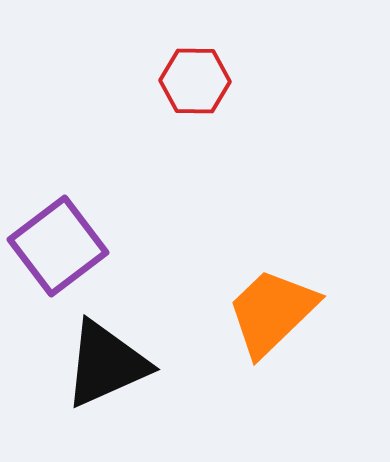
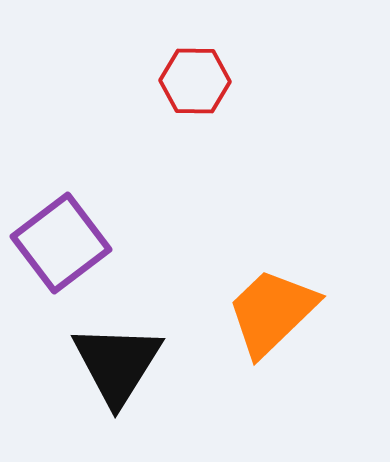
purple square: moved 3 px right, 3 px up
black triangle: moved 11 px right; rotated 34 degrees counterclockwise
